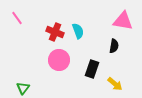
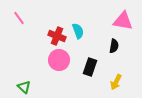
pink line: moved 2 px right
red cross: moved 2 px right, 4 px down
black rectangle: moved 2 px left, 2 px up
yellow arrow: moved 1 px right, 2 px up; rotated 77 degrees clockwise
green triangle: moved 1 px right, 1 px up; rotated 24 degrees counterclockwise
